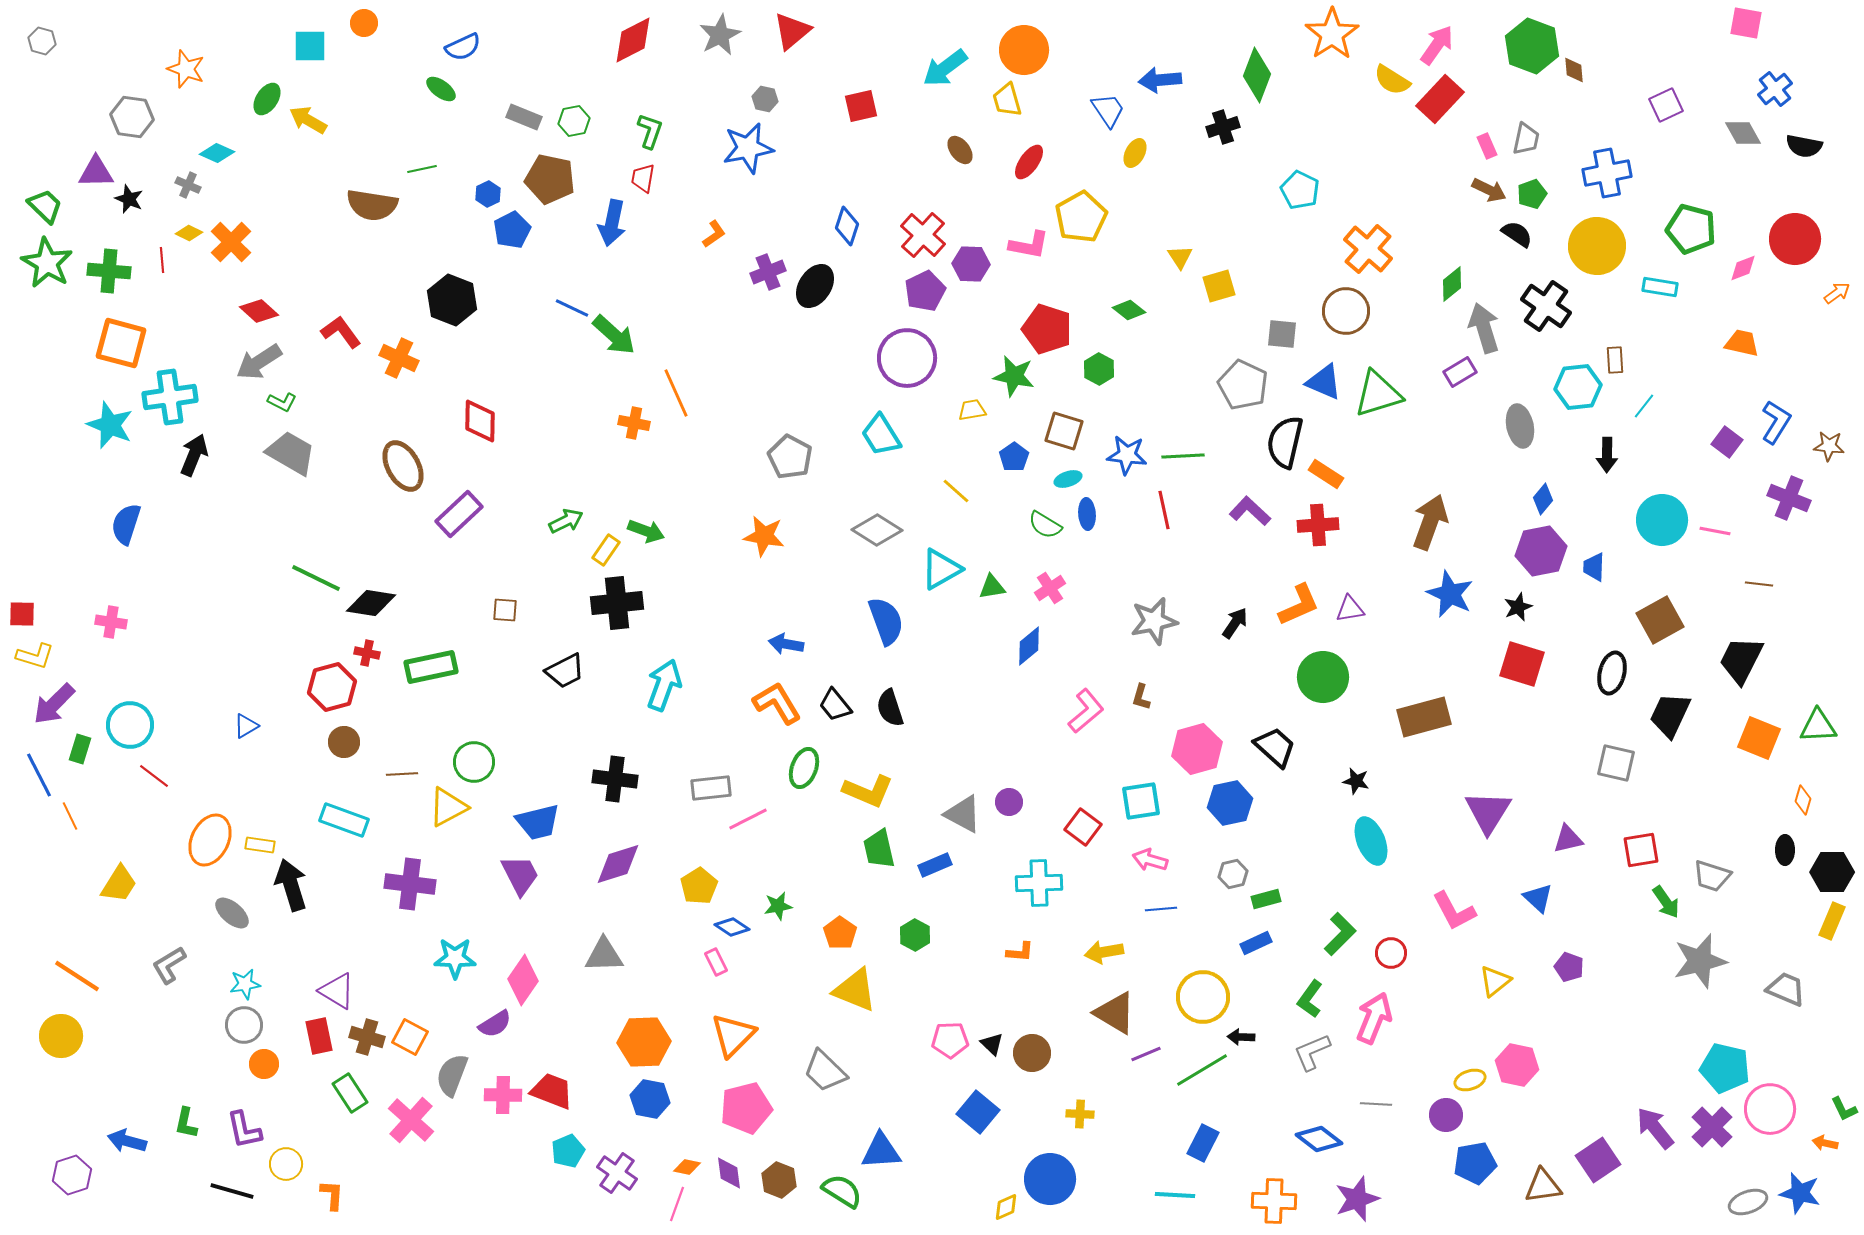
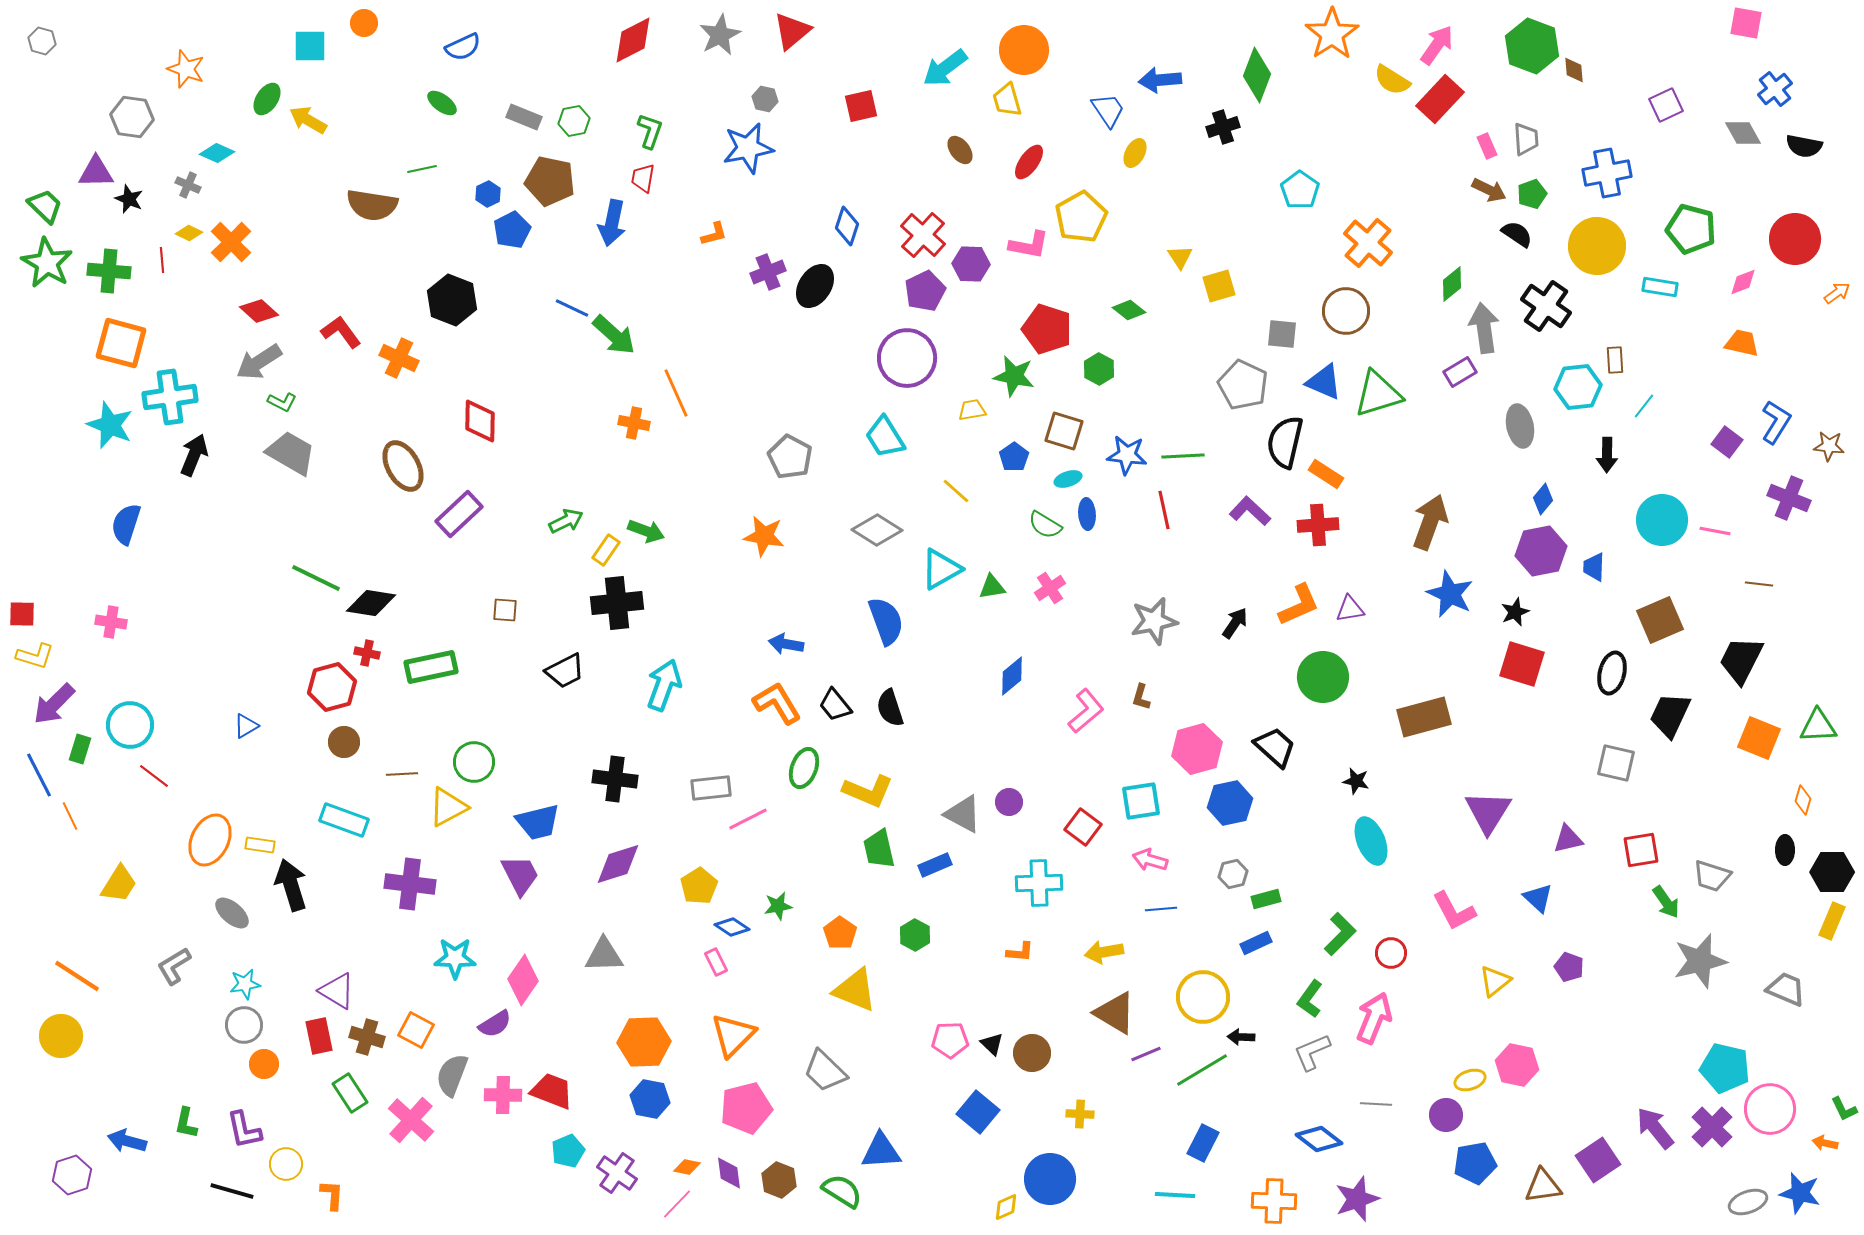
green ellipse at (441, 89): moved 1 px right, 14 px down
gray trapezoid at (1526, 139): rotated 16 degrees counterclockwise
brown pentagon at (550, 179): moved 2 px down
cyan pentagon at (1300, 190): rotated 9 degrees clockwise
orange L-shape at (714, 234): rotated 20 degrees clockwise
orange cross at (1368, 249): moved 6 px up
pink diamond at (1743, 268): moved 14 px down
gray arrow at (1484, 328): rotated 9 degrees clockwise
cyan trapezoid at (881, 435): moved 4 px right, 2 px down
black star at (1518, 607): moved 3 px left, 5 px down
brown square at (1660, 620): rotated 6 degrees clockwise
blue diamond at (1029, 646): moved 17 px left, 30 px down
gray L-shape at (169, 965): moved 5 px right, 1 px down
orange square at (410, 1037): moved 6 px right, 7 px up
pink line at (677, 1204): rotated 24 degrees clockwise
